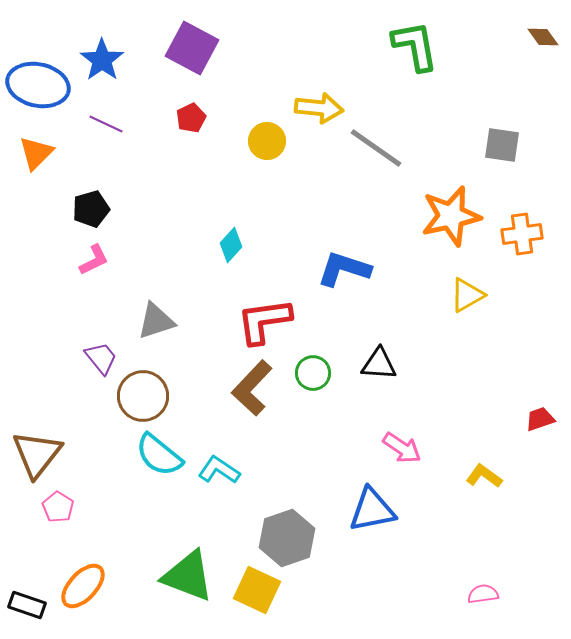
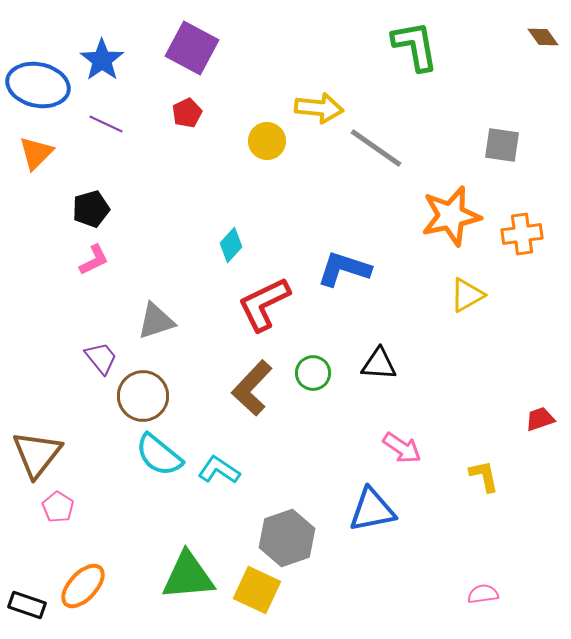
red pentagon: moved 4 px left, 5 px up
red L-shape: moved 17 px up; rotated 18 degrees counterclockwise
yellow L-shape: rotated 42 degrees clockwise
green triangle: rotated 26 degrees counterclockwise
